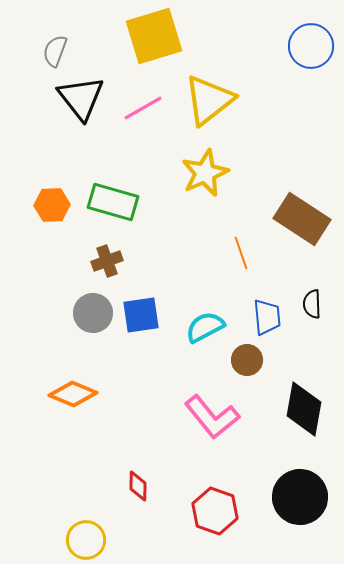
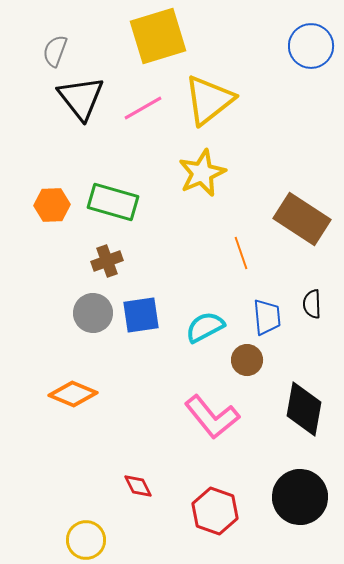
yellow square: moved 4 px right
yellow star: moved 3 px left
red diamond: rotated 28 degrees counterclockwise
